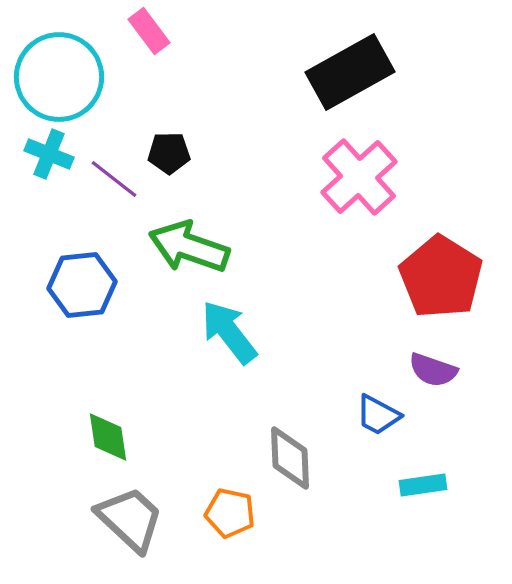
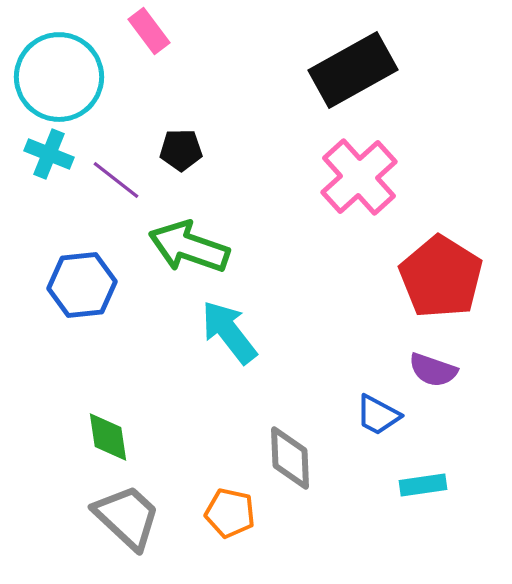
black rectangle: moved 3 px right, 2 px up
black pentagon: moved 12 px right, 3 px up
purple line: moved 2 px right, 1 px down
gray trapezoid: moved 3 px left, 2 px up
